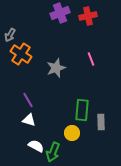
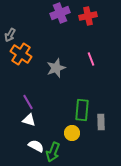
purple line: moved 2 px down
